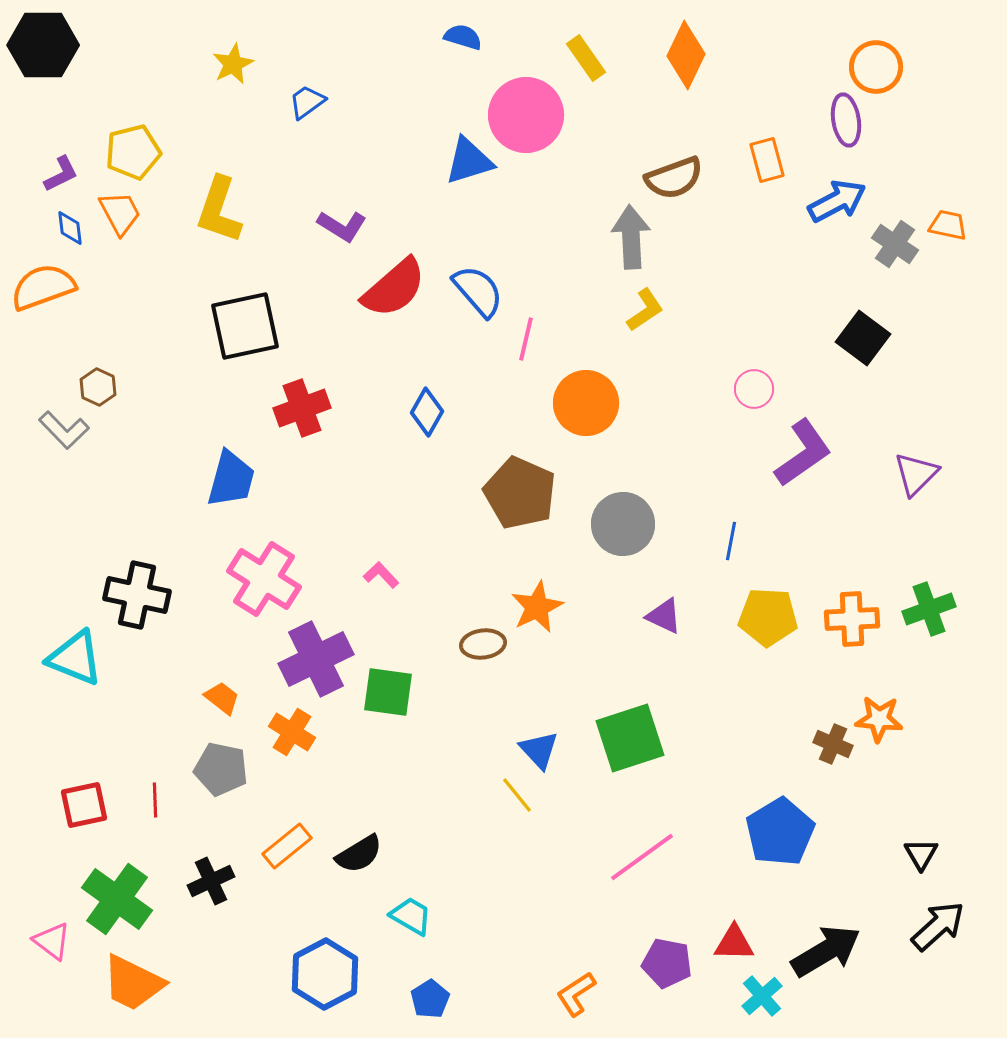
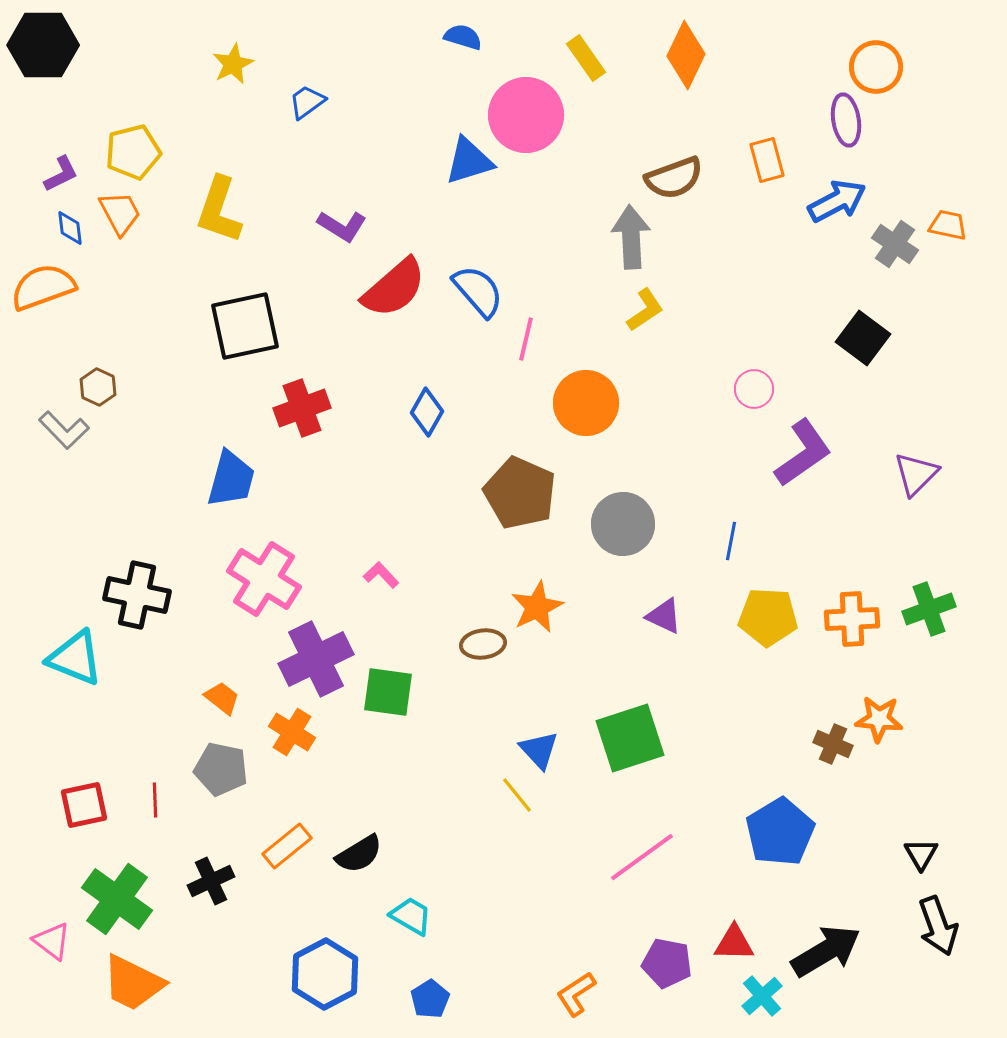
black arrow at (938, 926): rotated 112 degrees clockwise
